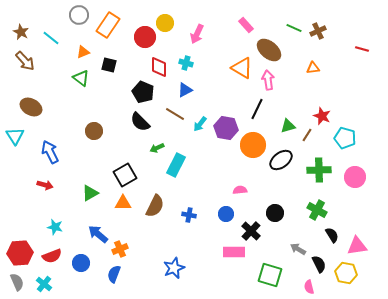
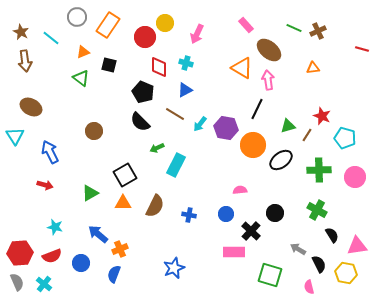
gray circle at (79, 15): moved 2 px left, 2 px down
brown arrow at (25, 61): rotated 35 degrees clockwise
